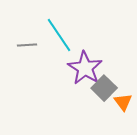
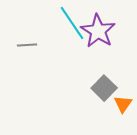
cyan line: moved 13 px right, 12 px up
purple star: moved 13 px right, 37 px up
orange triangle: moved 2 px down; rotated 12 degrees clockwise
